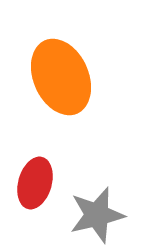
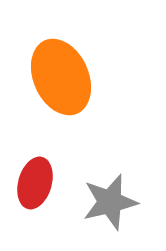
gray star: moved 13 px right, 13 px up
